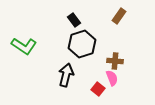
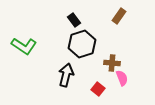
brown cross: moved 3 px left, 2 px down
pink semicircle: moved 10 px right
